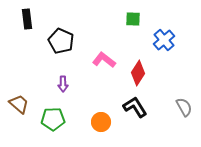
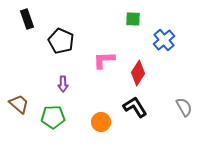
black rectangle: rotated 12 degrees counterclockwise
pink L-shape: rotated 40 degrees counterclockwise
green pentagon: moved 2 px up
